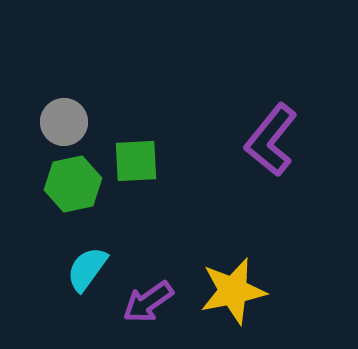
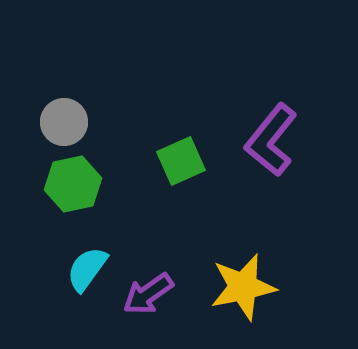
green square: moved 45 px right; rotated 21 degrees counterclockwise
yellow star: moved 10 px right, 4 px up
purple arrow: moved 8 px up
